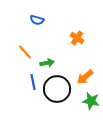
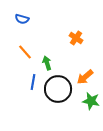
blue semicircle: moved 15 px left, 1 px up
orange cross: moved 1 px left
green arrow: rotated 96 degrees counterclockwise
blue line: rotated 21 degrees clockwise
black circle: moved 1 px right
